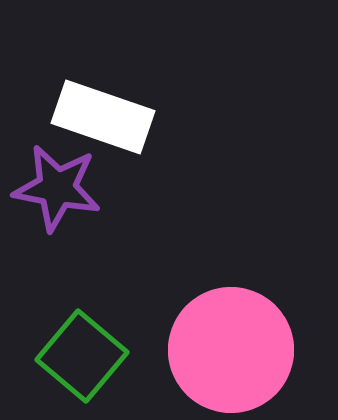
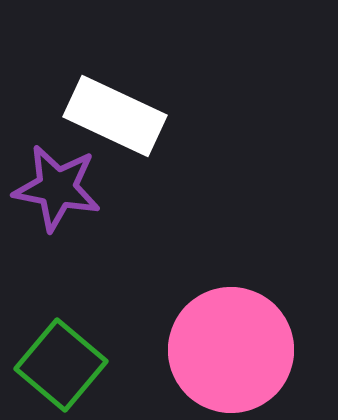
white rectangle: moved 12 px right, 1 px up; rotated 6 degrees clockwise
green square: moved 21 px left, 9 px down
